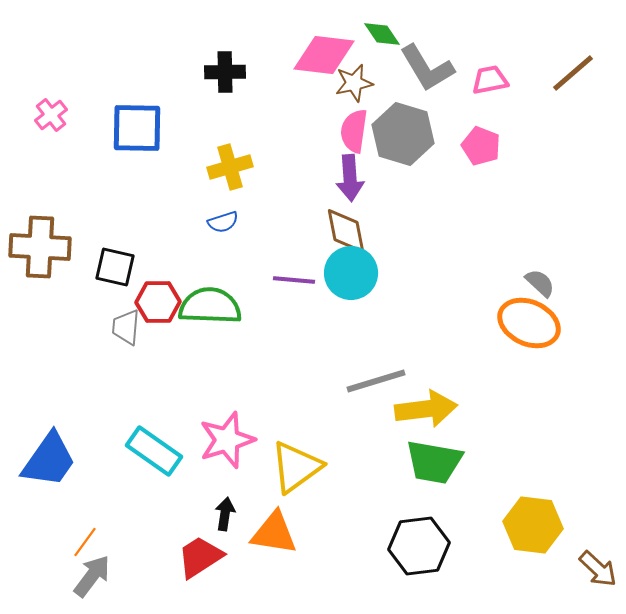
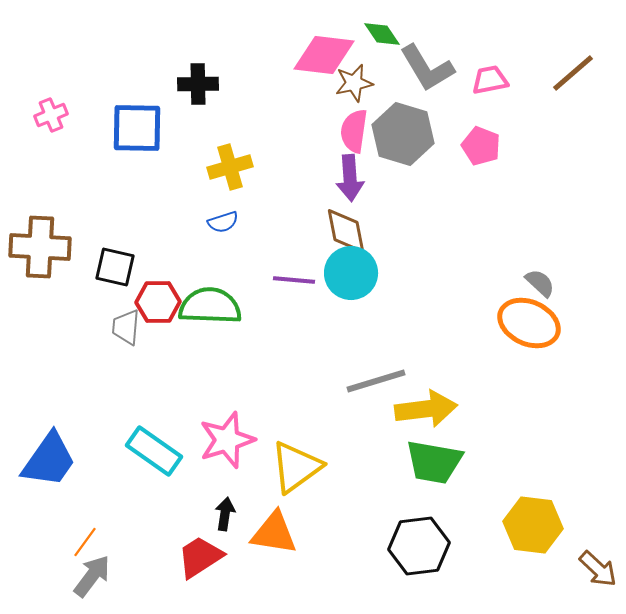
black cross: moved 27 px left, 12 px down
pink cross: rotated 16 degrees clockwise
